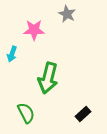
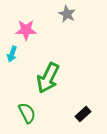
pink star: moved 8 px left
green arrow: rotated 12 degrees clockwise
green semicircle: moved 1 px right
